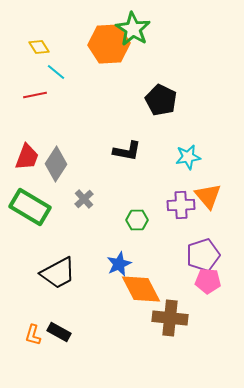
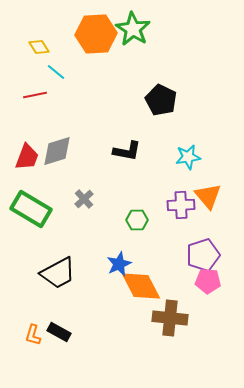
orange hexagon: moved 13 px left, 10 px up
gray diamond: moved 1 px right, 13 px up; rotated 40 degrees clockwise
green rectangle: moved 1 px right, 2 px down
orange diamond: moved 3 px up
